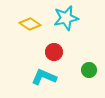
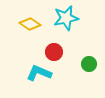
green circle: moved 6 px up
cyan L-shape: moved 5 px left, 4 px up
